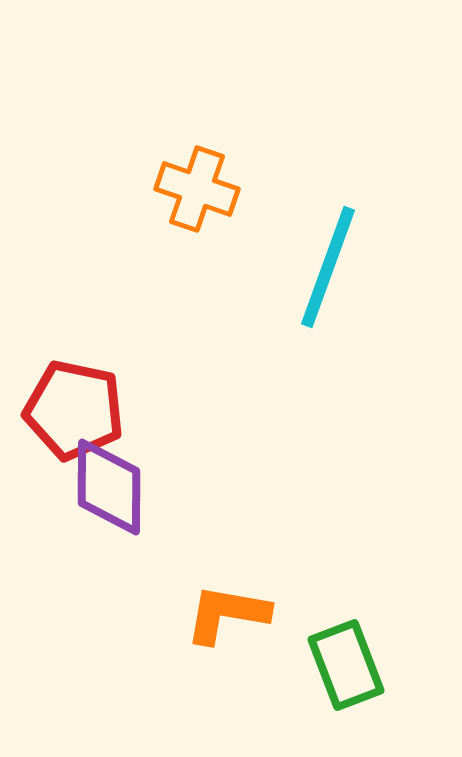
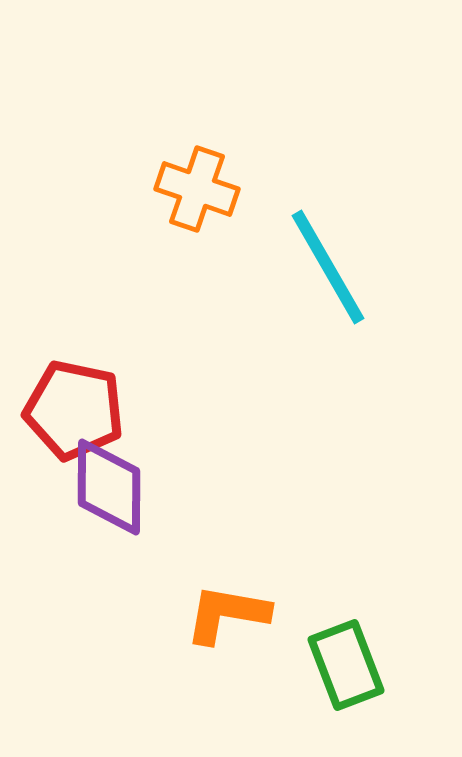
cyan line: rotated 50 degrees counterclockwise
